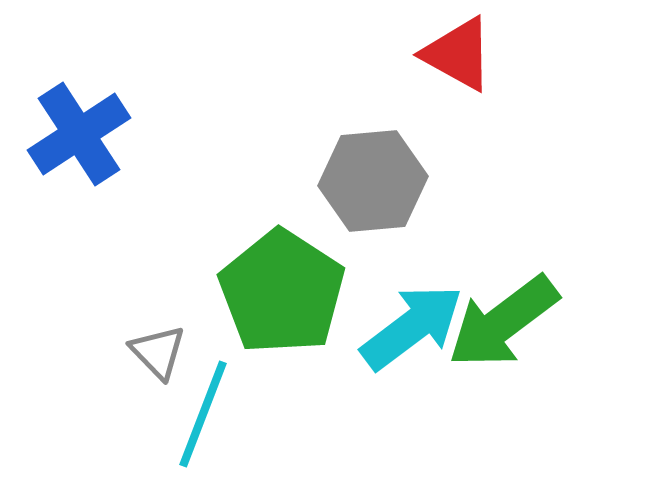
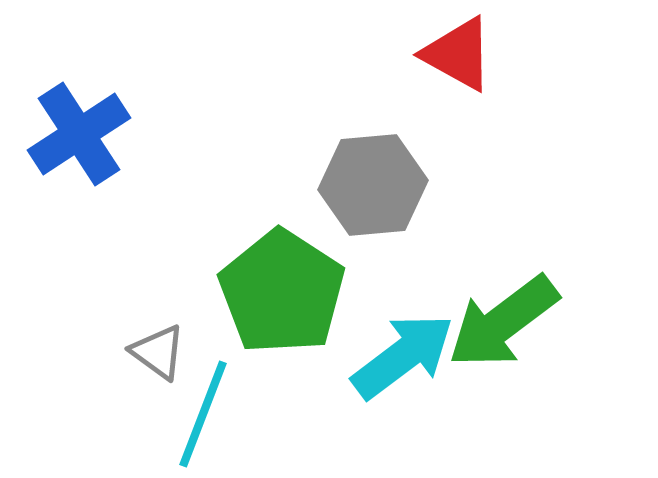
gray hexagon: moved 4 px down
cyan arrow: moved 9 px left, 29 px down
gray triangle: rotated 10 degrees counterclockwise
